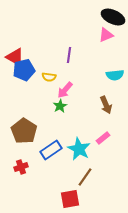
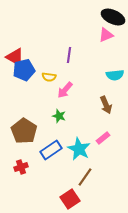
green star: moved 1 px left, 10 px down; rotated 24 degrees counterclockwise
red square: rotated 24 degrees counterclockwise
